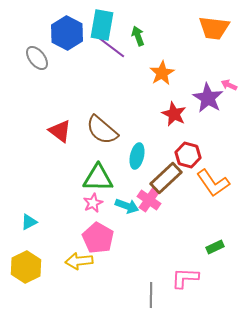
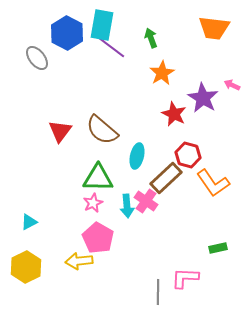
green arrow: moved 13 px right, 2 px down
pink arrow: moved 3 px right
purple star: moved 5 px left
red triangle: rotated 30 degrees clockwise
pink cross: moved 3 px left, 1 px down
cyan arrow: rotated 65 degrees clockwise
green rectangle: moved 3 px right, 1 px down; rotated 12 degrees clockwise
gray line: moved 7 px right, 3 px up
